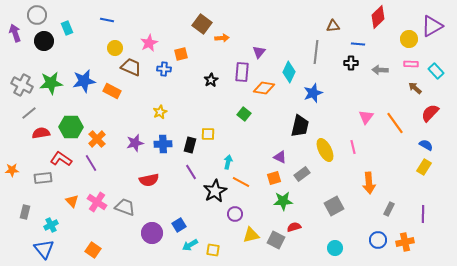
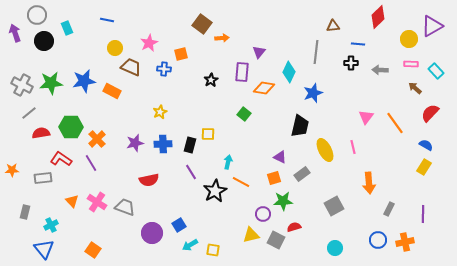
purple circle at (235, 214): moved 28 px right
